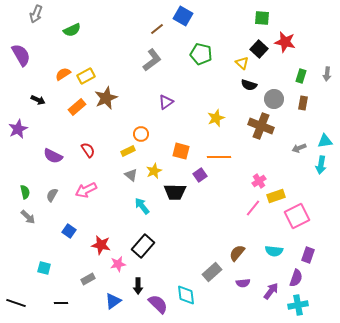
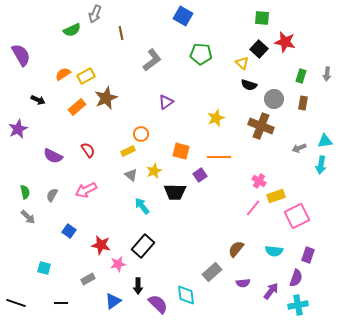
gray arrow at (36, 14): moved 59 px right
brown line at (157, 29): moved 36 px left, 4 px down; rotated 64 degrees counterclockwise
green pentagon at (201, 54): rotated 10 degrees counterclockwise
pink cross at (259, 181): rotated 24 degrees counterclockwise
brown semicircle at (237, 253): moved 1 px left, 4 px up
